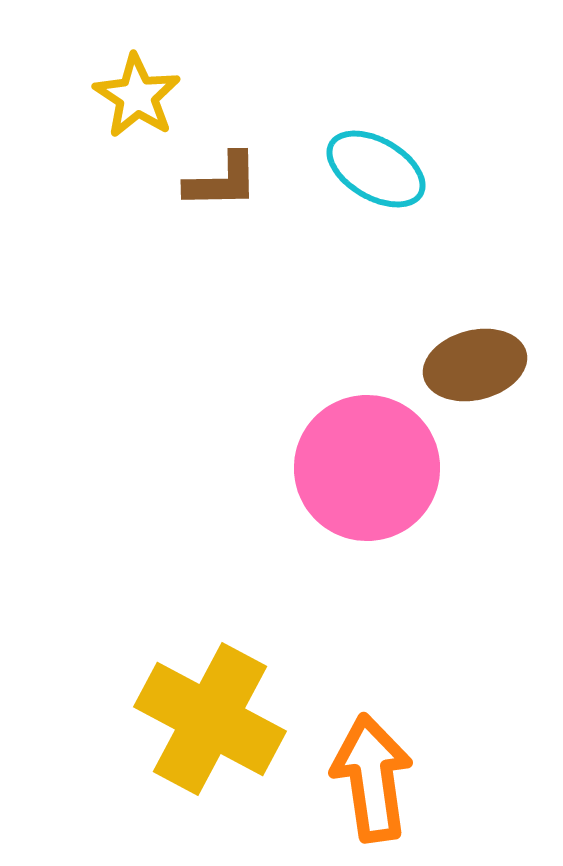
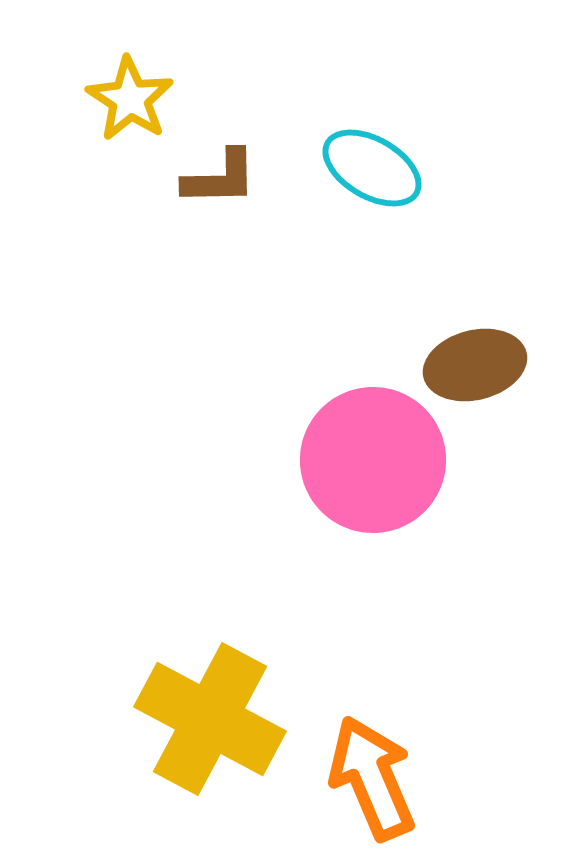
yellow star: moved 7 px left, 3 px down
cyan ellipse: moved 4 px left, 1 px up
brown L-shape: moved 2 px left, 3 px up
pink circle: moved 6 px right, 8 px up
orange arrow: rotated 15 degrees counterclockwise
